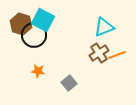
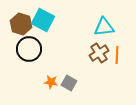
cyan triangle: rotated 15 degrees clockwise
black circle: moved 5 px left, 14 px down
orange line: rotated 66 degrees counterclockwise
orange star: moved 13 px right, 11 px down
gray square: rotated 21 degrees counterclockwise
